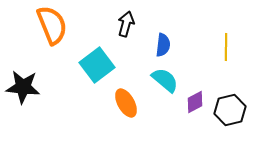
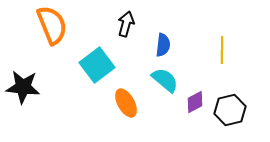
yellow line: moved 4 px left, 3 px down
